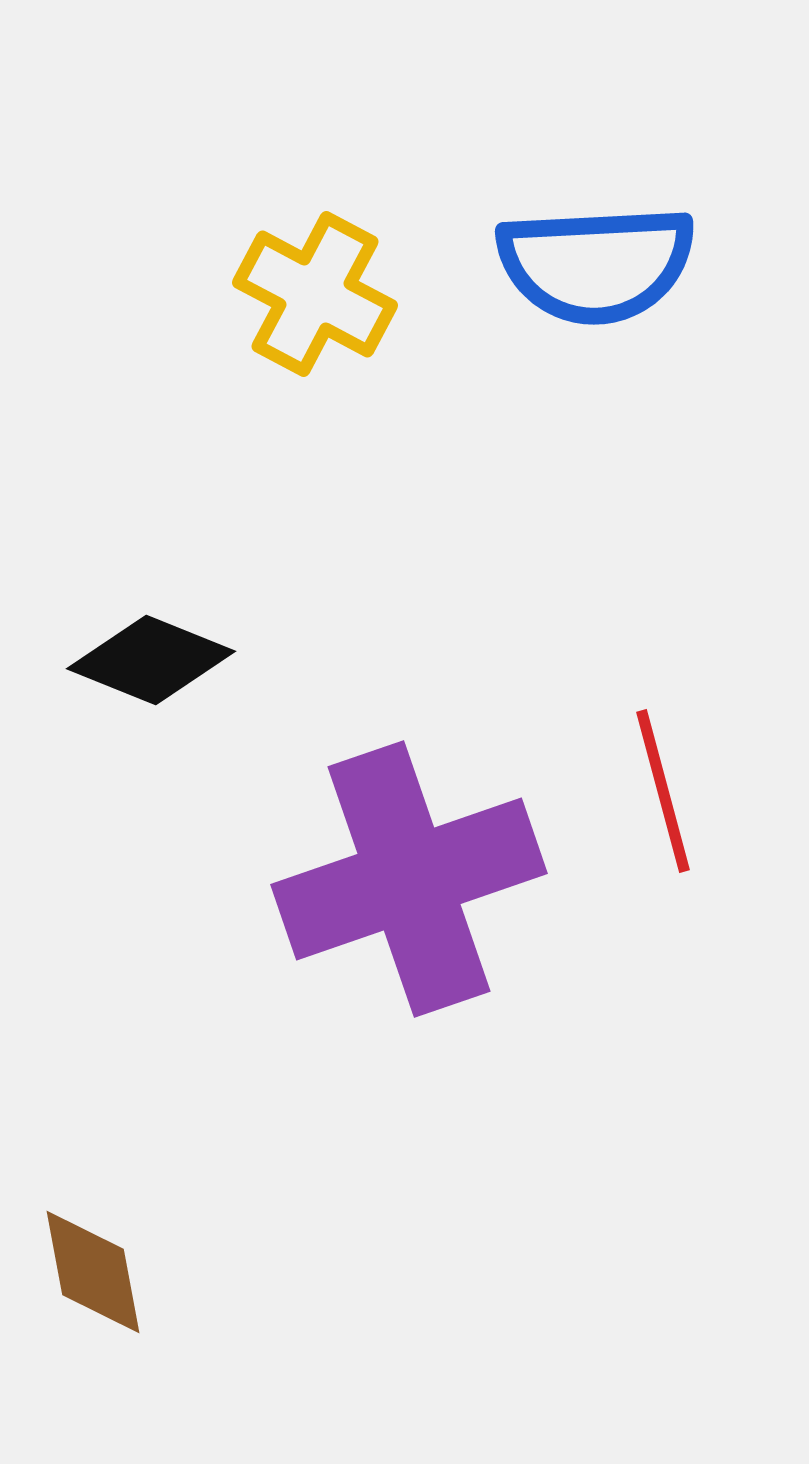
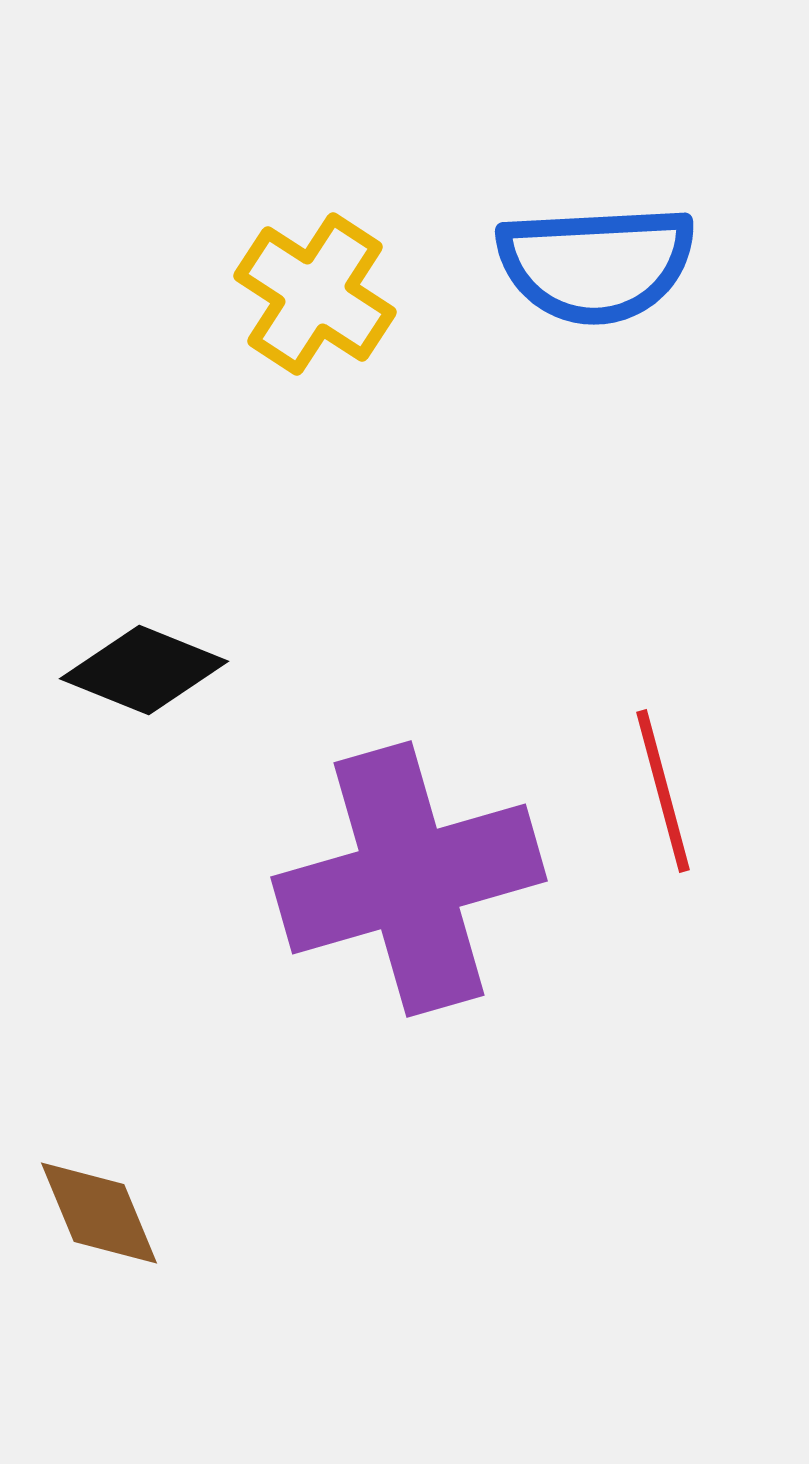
yellow cross: rotated 5 degrees clockwise
black diamond: moved 7 px left, 10 px down
purple cross: rotated 3 degrees clockwise
brown diamond: moved 6 px right, 59 px up; rotated 12 degrees counterclockwise
